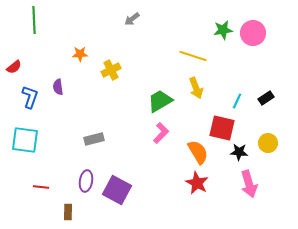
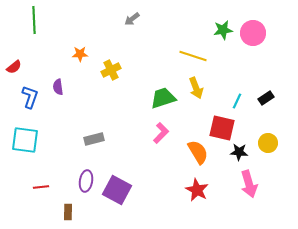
green trapezoid: moved 3 px right, 3 px up; rotated 12 degrees clockwise
red star: moved 7 px down
red line: rotated 14 degrees counterclockwise
